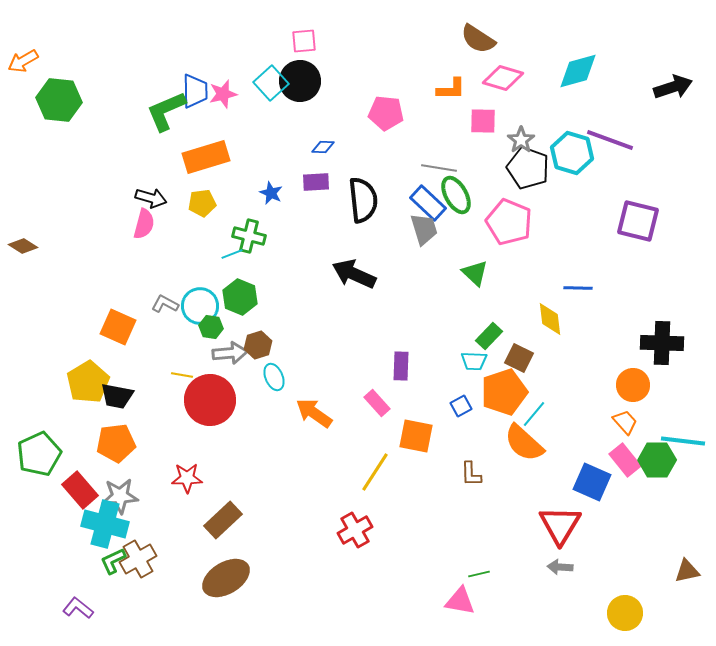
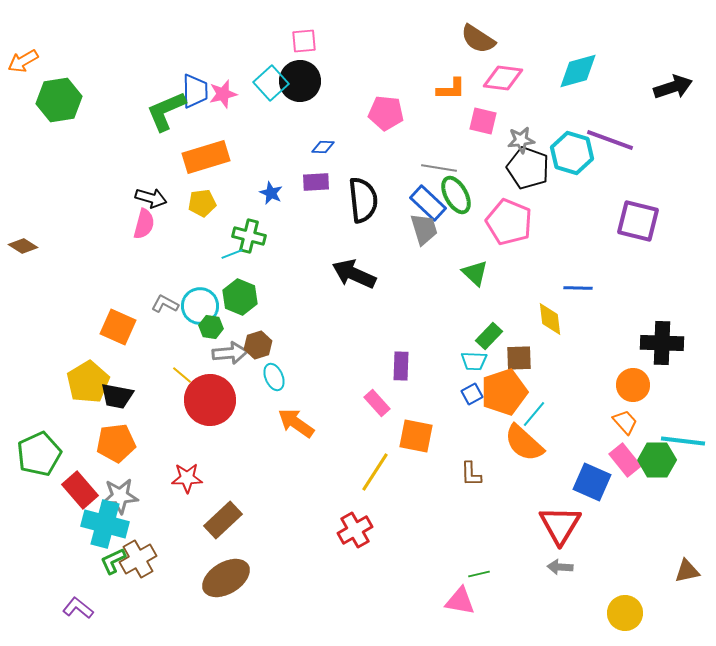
pink diamond at (503, 78): rotated 9 degrees counterclockwise
green hexagon at (59, 100): rotated 15 degrees counterclockwise
pink square at (483, 121): rotated 12 degrees clockwise
gray star at (521, 140): rotated 28 degrees clockwise
brown square at (519, 358): rotated 28 degrees counterclockwise
yellow line at (182, 375): rotated 30 degrees clockwise
blue square at (461, 406): moved 11 px right, 12 px up
orange arrow at (314, 413): moved 18 px left, 10 px down
